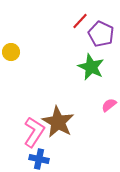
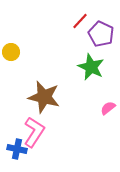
pink semicircle: moved 1 px left, 3 px down
brown star: moved 14 px left, 25 px up; rotated 16 degrees counterclockwise
blue cross: moved 22 px left, 10 px up
